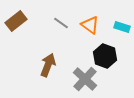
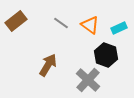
cyan rectangle: moved 3 px left, 1 px down; rotated 42 degrees counterclockwise
black hexagon: moved 1 px right, 1 px up
brown arrow: rotated 10 degrees clockwise
gray cross: moved 3 px right, 1 px down
